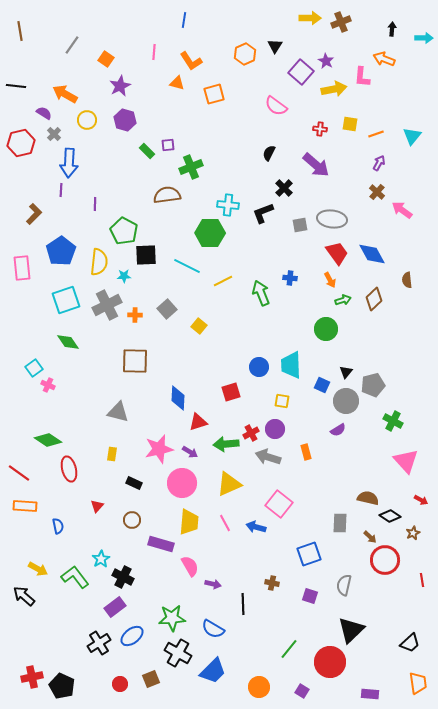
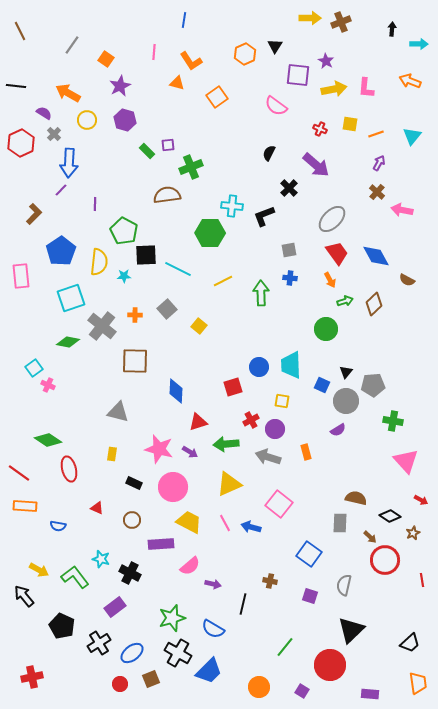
brown line at (20, 31): rotated 18 degrees counterclockwise
cyan arrow at (424, 38): moved 5 px left, 6 px down
orange arrow at (384, 59): moved 26 px right, 22 px down
purple square at (301, 72): moved 3 px left, 3 px down; rotated 35 degrees counterclockwise
pink L-shape at (362, 77): moved 4 px right, 11 px down
orange arrow at (65, 94): moved 3 px right, 1 px up
orange square at (214, 94): moved 3 px right, 3 px down; rotated 20 degrees counterclockwise
red cross at (320, 129): rotated 16 degrees clockwise
red hexagon at (21, 143): rotated 12 degrees counterclockwise
black cross at (284, 188): moved 5 px right
purple line at (61, 190): rotated 40 degrees clockwise
cyan cross at (228, 205): moved 4 px right, 1 px down
pink arrow at (402, 210): rotated 25 degrees counterclockwise
black L-shape at (263, 213): moved 1 px right, 3 px down
gray ellipse at (332, 219): rotated 52 degrees counterclockwise
gray square at (300, 225): moved 11 px left, 25 px down
blue diamond at (372, 254): moved 4 px right, 2 px down
cyan line at (187, 266): moved 9 px left, 3 px down
pink rectangle at (22, 268): moved 1 px left, 8 px down
brown semicircle at (407, 280): rotated 56 degrees counterclockwise
green arrow at (261, 293): rotated 20 degrees clockwise
brown diamond at (374, 299): moved 5 px down
cyan square at (66, 300): moved 5 px right, 2 px up
green arrow at (343, 300): moved 2 px right, 1 px down
gray cross at (107, 305): moved 5 px left, 21 px down; rotated 24 degrees counterclockwise
green diamond at (68, 342): rotated 45 degrees counterclockwise
gray pentagon at (373, 385): rotated 10 degrees clockwise
red square at (231, 392): moved 2 px right, 5 px up
blue diamond at (178, 398): moved 2 px left, 7 px up
green cross at (393, 421): rotated 18 degrees counterclockwise
red cross at (251, 433): moved 13 px up
pink star at (159, 449): rotated 28 degrees clockwise
pink circle at (182, 483): moved 9 px left, 4 px down
brown semicircle at (368, 498): moved 12 px left
red triangle at (97, 506): moved 2 px down; rotated 48 degrees counterclockwise
yellow trapezoid at (189, 522): rotated 68 degrees counterclockwise
blue semicircle at (58, 526): rotated 112 degrees clockwise
blue arrow at (256, 527): moved 5 px left
purple rectangle at (161, 544): rotated 20 degrees counterclockwise
blue square at (309, 554): rotated 35 degrees counterclockwise
cyan star at (101, 559): rotated 24 degrees counterclockwise
pink semicircle at (190, 566): rotated 80 degrees clockwise
yellow arrow at (38, 569): moved 1 px right, 1 px down
black cross at (123, 577): moved 7 px right, 4 px up
brown cross at (272, 583): moved 2 px left, 2 px up
black arrow at (24, 596): rotated 10 degrees clockwise
black line at (243, 604): rotated 15 degrees clockwise
green star at (172, 618): rotated 12 degrees counterclockwise
blue ellipse at (132, 636): moved 17 px down
green line at (289, 649): moved 4 px left, 2 px up
red circle at (330, 662): moved 3 px down
blue trapezoid at (213, 671): moved 4 px left
black pentagon at (62, 686): moved 60 px up
